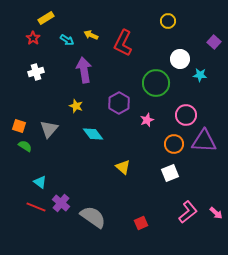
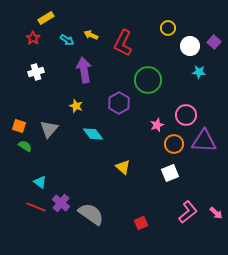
yellow circle: moved 7 px down
white circle: moved 10 px right, 13 px up
cyan star: moved 1 px left, 3 px up
green circle: moved 8 px left, 3 px up
pink star: moved 10 px right, 5 px down
gray semicircle: moved 2 px left, 3 px up
